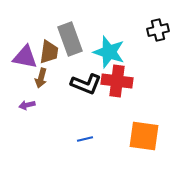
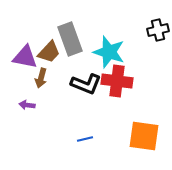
brown trapezoid: rotated 35 degrees clockwise
purple arrow: rotated 21 degrees clockwise
